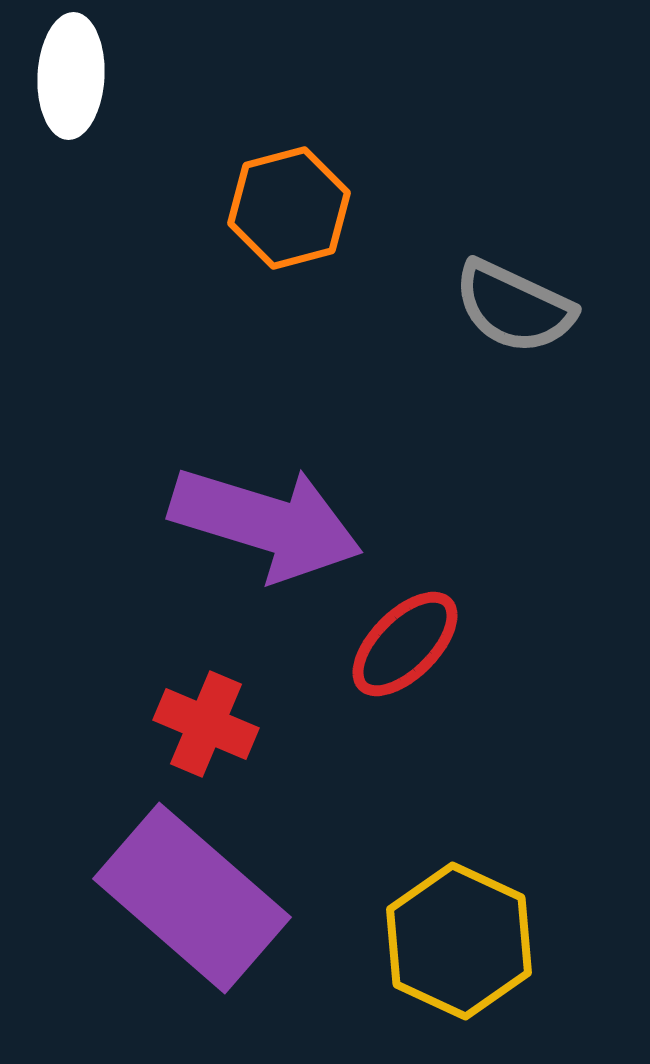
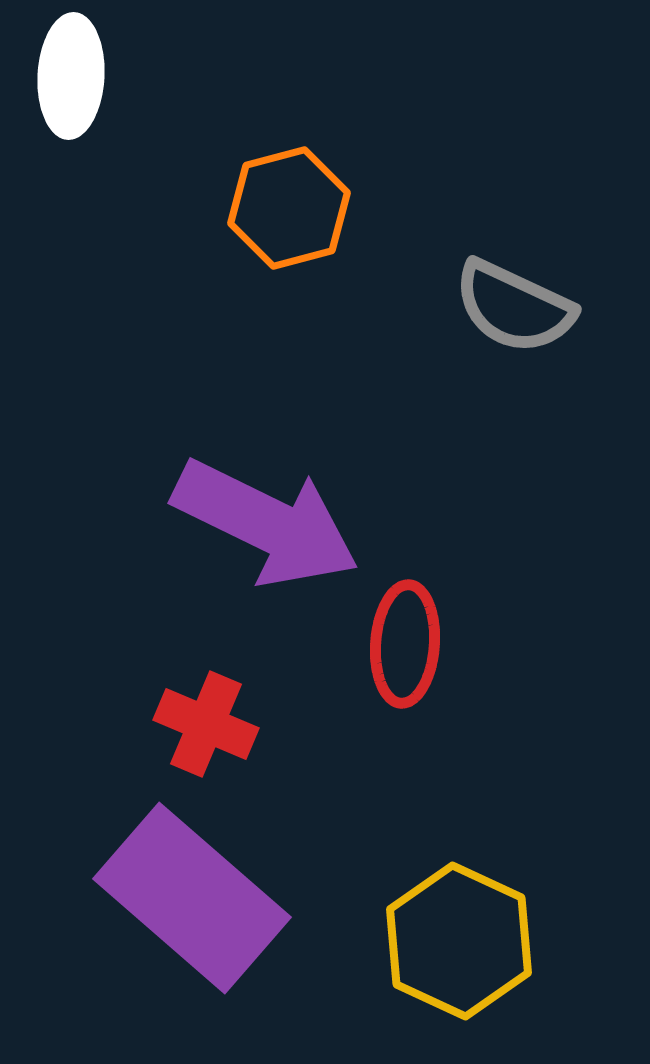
purple arrow: rotated 9 degrees clockwise
red ellipse: rotated 41 degrees counterclockwise
